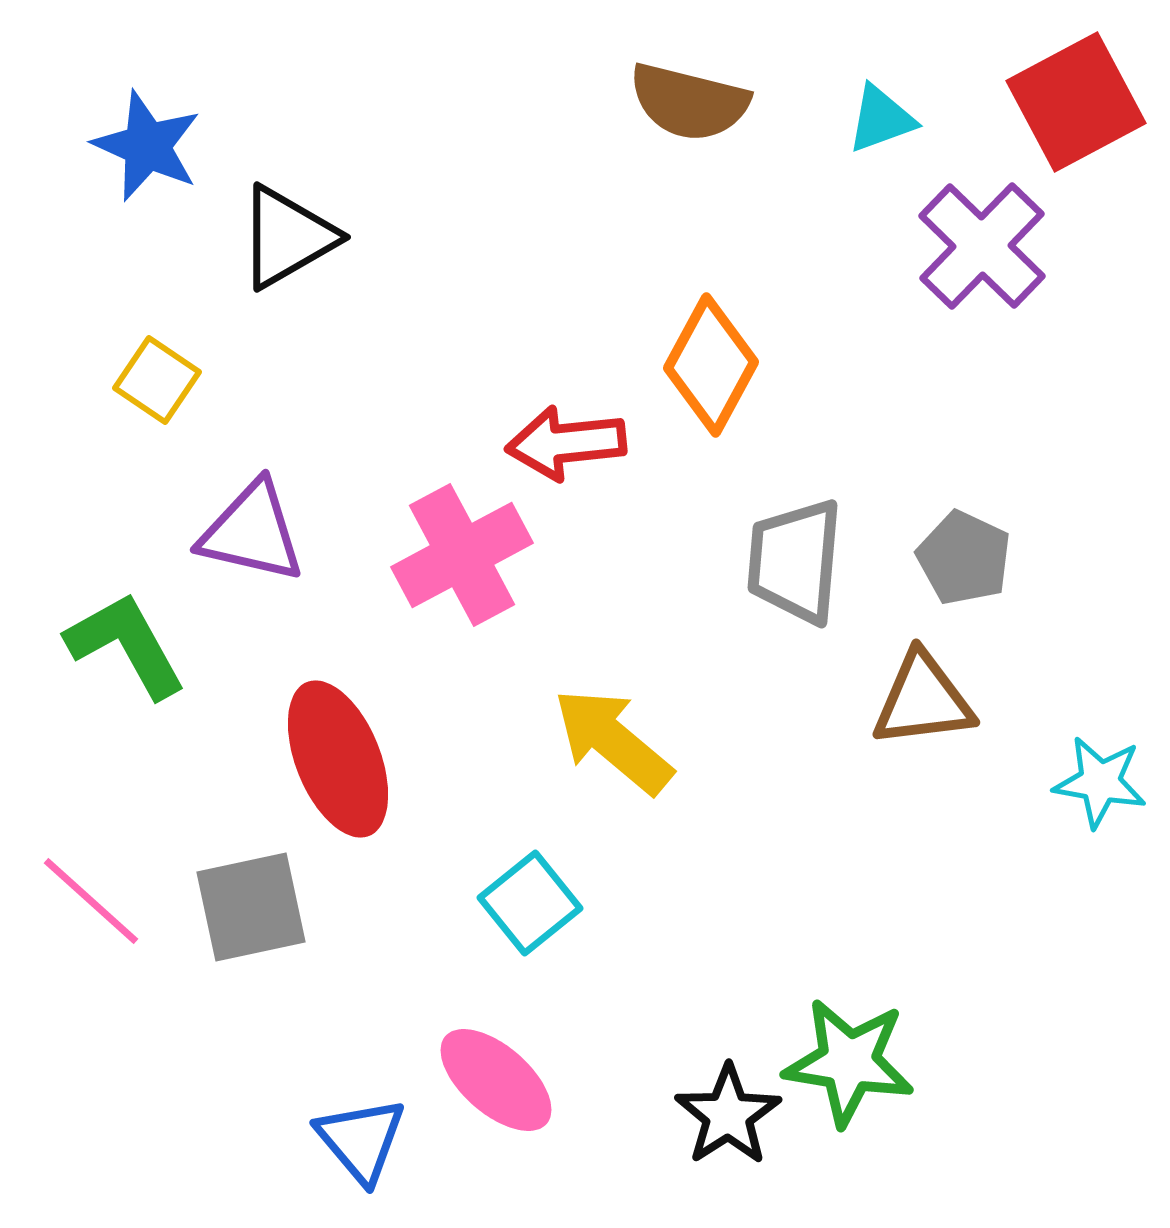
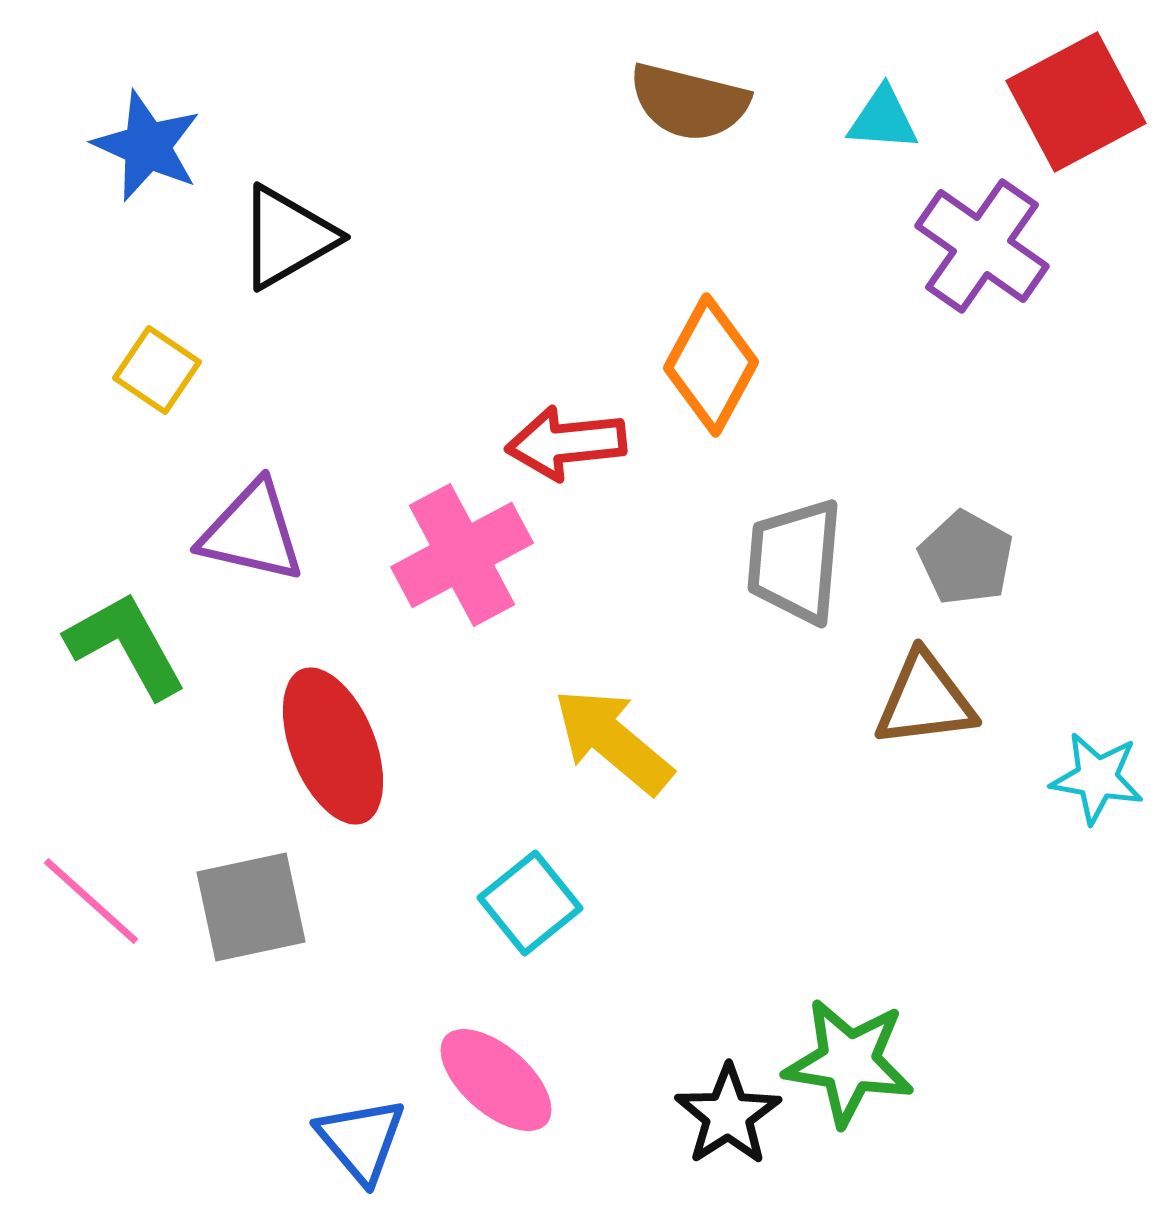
cyan triangle: moved 2 px right; rotated 24 degrees clockwise
purple cross: rotated 9 degrees counterclockwise
yellow square: moved 10 px up
gray pentagon: moved 2 px right; rotated 4 degrees clockwise
brown triangle: moved 2 px right
red ellipse: moved 5 px left, 13 px up
cyan star: moved 3 px left, 4 px up
